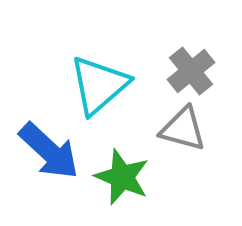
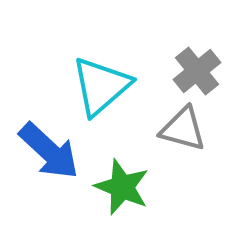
gray cross: moved 6 px right
cyan triangle: moved 2 px right, 1 px down
green star: moved 10 px down
